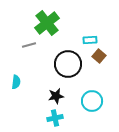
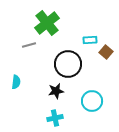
brown square: moved 7 px right, 4 px up
black star: moved 5 px up
